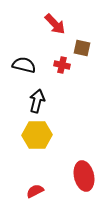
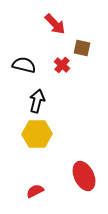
red cross: rotated 28 degrees clockwise
yellow hexagon: moved 1 px up
red ellipse: rotated 12 degrees counterclockwise
